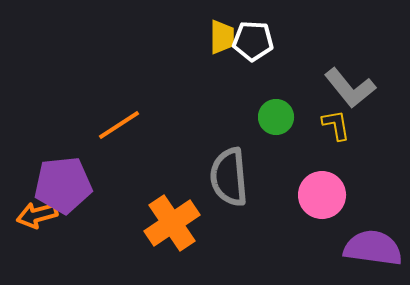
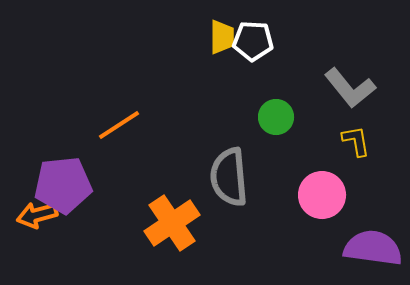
yellow L-shape: moved 20 px right, 16 px down
